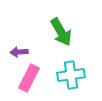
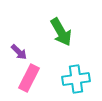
purple arrow: rotated 132 degrees counterclockwise
cyan cross: moved 5 px right, 4 px down
